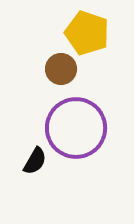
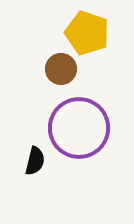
purple circle: moved 3 px right
black semicircle: rotated 16 degrees counterclockwise
